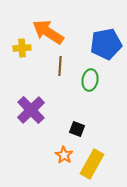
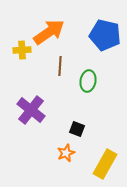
orange arrow: moved 1 px right; rotated 112 degrees clockwise
blue pentagon: moved 1 px left, 9 px up; rotated 24 degrees clockwise
yellow cross: moved 2 px down
green ellipse: moved 2 px left, 1 px down
purple cross: rotated 8 degrees counterclockwise
orange star: moved 2 px right, 2 px up; rotated 18 degrees clockwise
yellow rectangle: moved 13 px right
